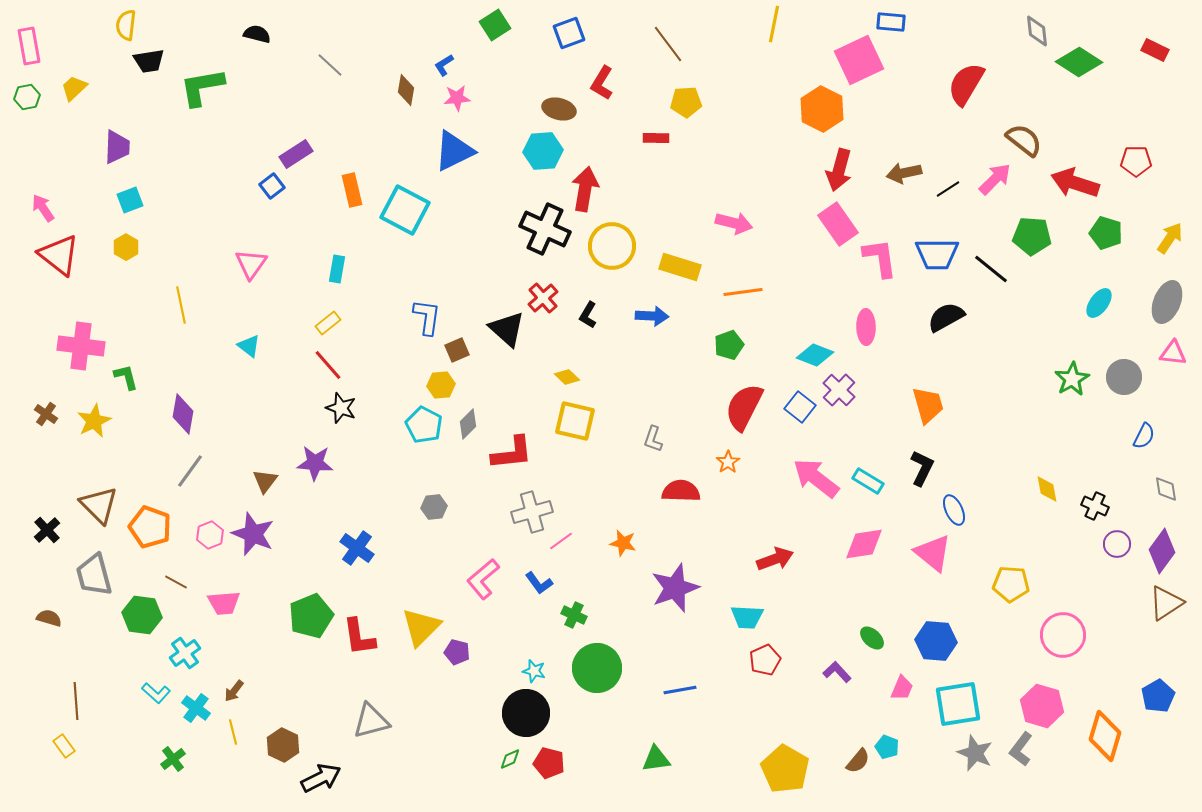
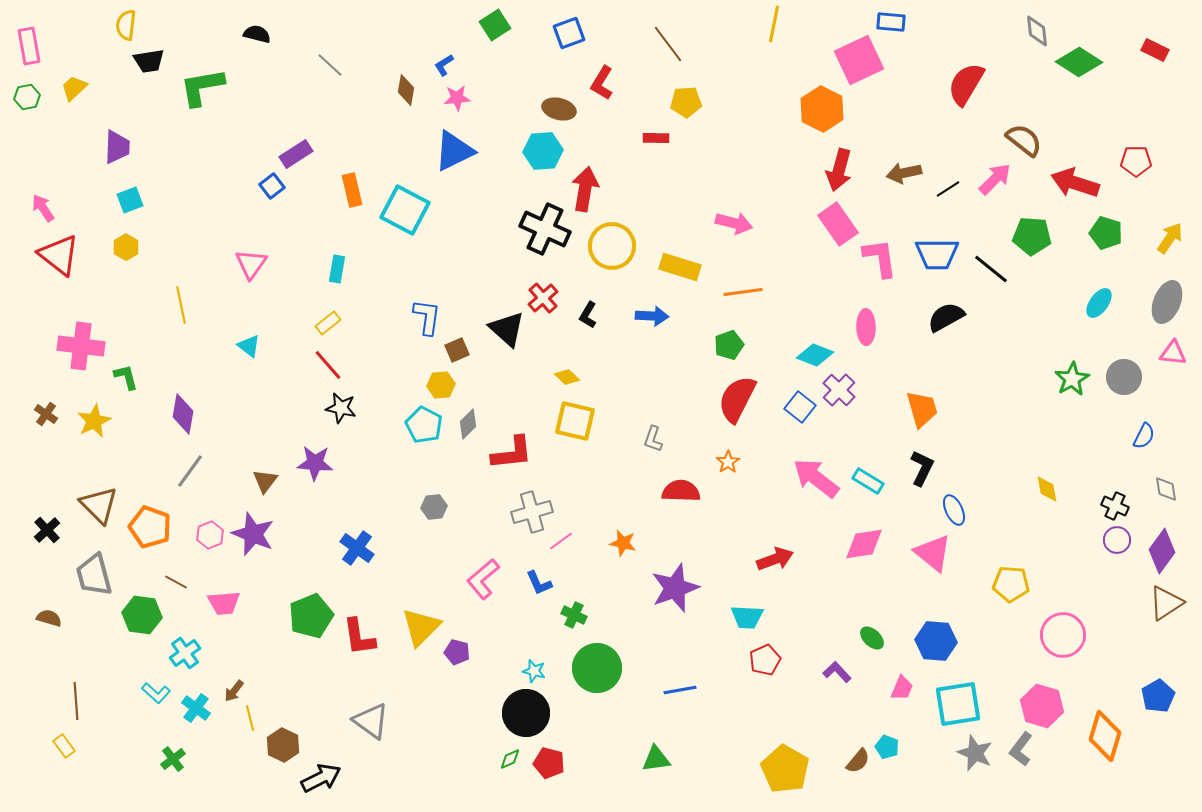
orange trapezoid at (928, 405): moved 6 px left, 4 px down
red semicircle at (744, 407): moved 7 px left, 8 px up
black star at (341, 408): rotated 8 degrees counterclockwise
black cross at (1095, 506): moved 20 px right
purple circle at (1117, 544): moved 4 px up
blue L-shape at (539, 583): rotated 12 degrees clockwise
gray triangle at (371, 721): rotated 51 degrees clockwise
yellow line at (233, 732): moved 17 px right, 14 px up
